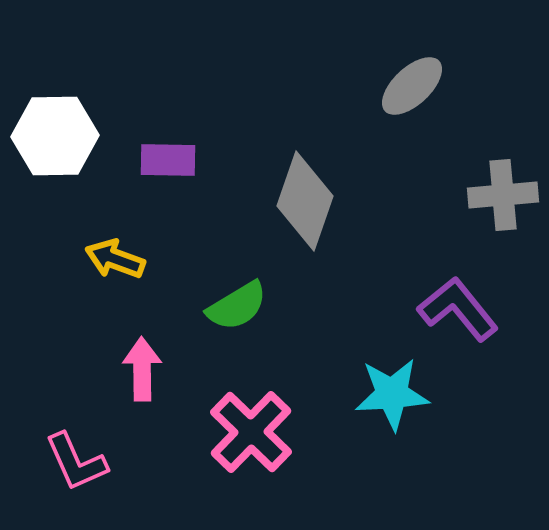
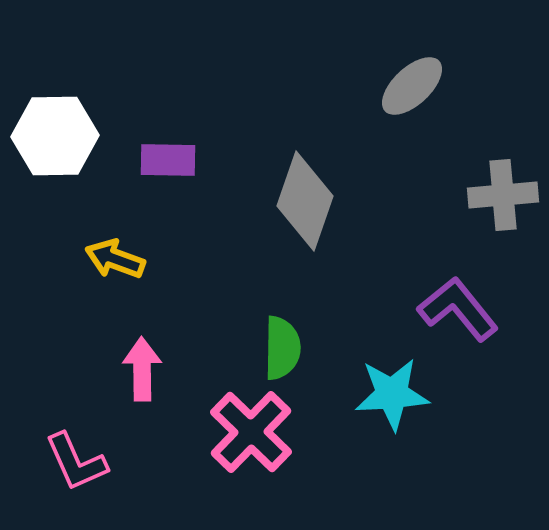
green semicircle: moved 45 px right, 42 px down; rotated 58 degrees counterclockwise
